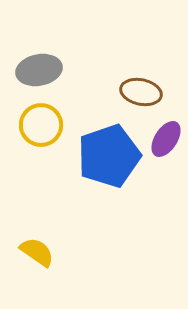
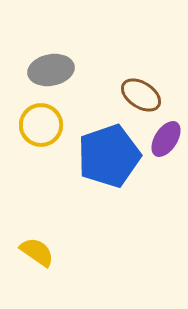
gray ellipse: moved 12 px right
brown ellipse: moved 3 px down; rotated 21 degrees clockwise
